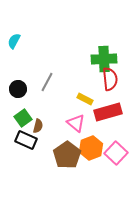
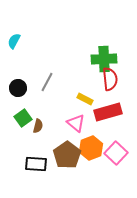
black circle: moved 1 px up
black rectangle: moved 10 px right, 24 px down; rotated 20 degrees counterclockwise
